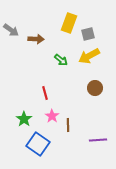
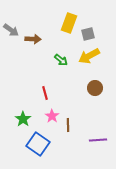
brown arrow: moved 3 px left
green star: moved 1 px left
